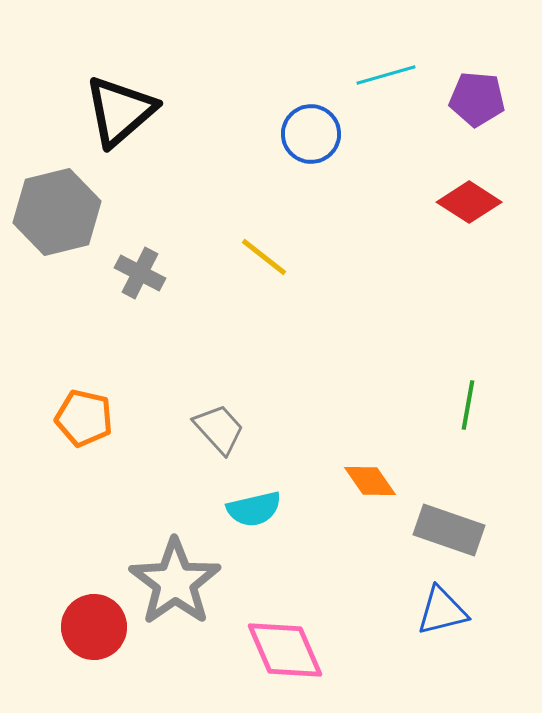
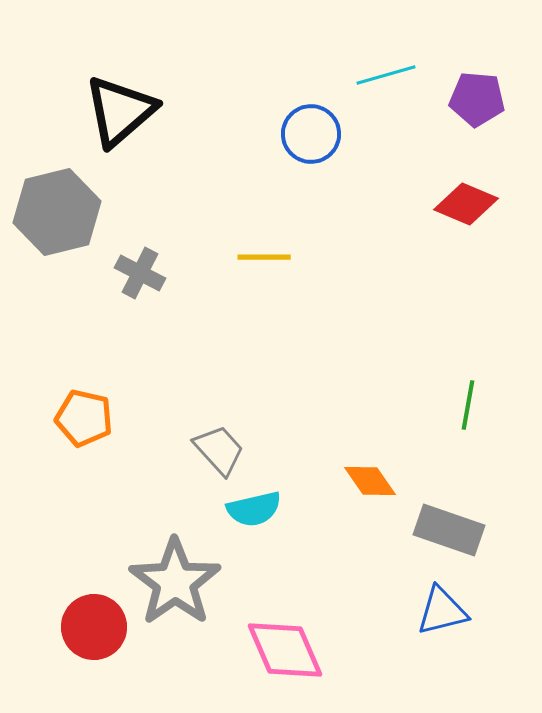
red diamond: moved 3 px left, 2 px down; rotated 10 degrees counterclockwise
yellow line: rotated 38 degrees counterclockwise
gray trapezoid: moved 21 px down
